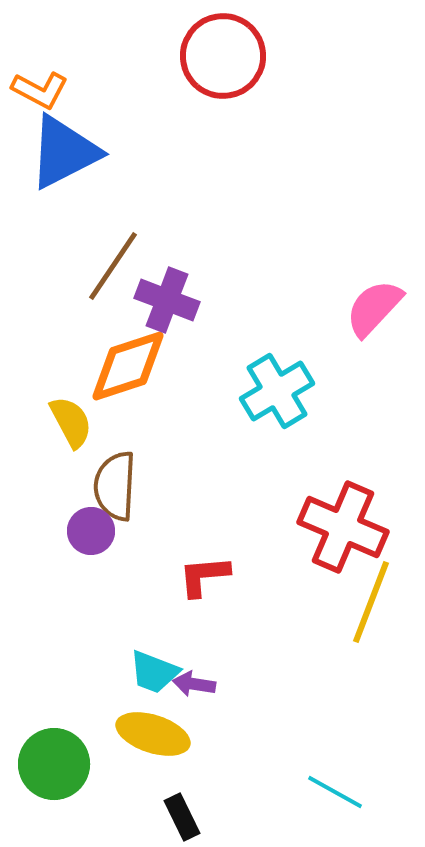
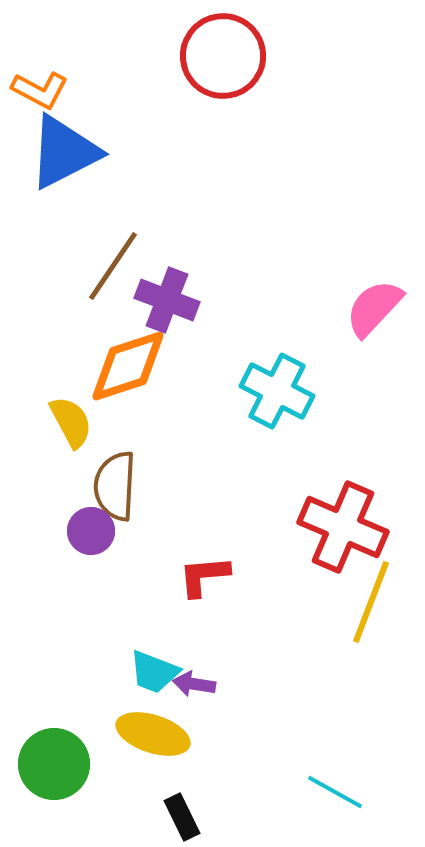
cyan cross: rotated 32 degrees counterclockwise
